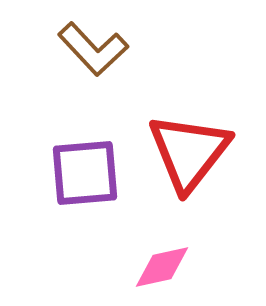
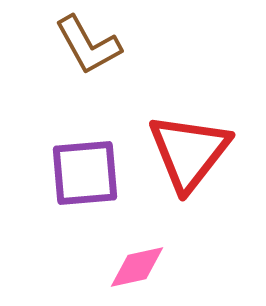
brown L-shape: moved 5 px left, 4 px up; rotated 14 degrees clockwise
pink diamond: moved 25 px left
